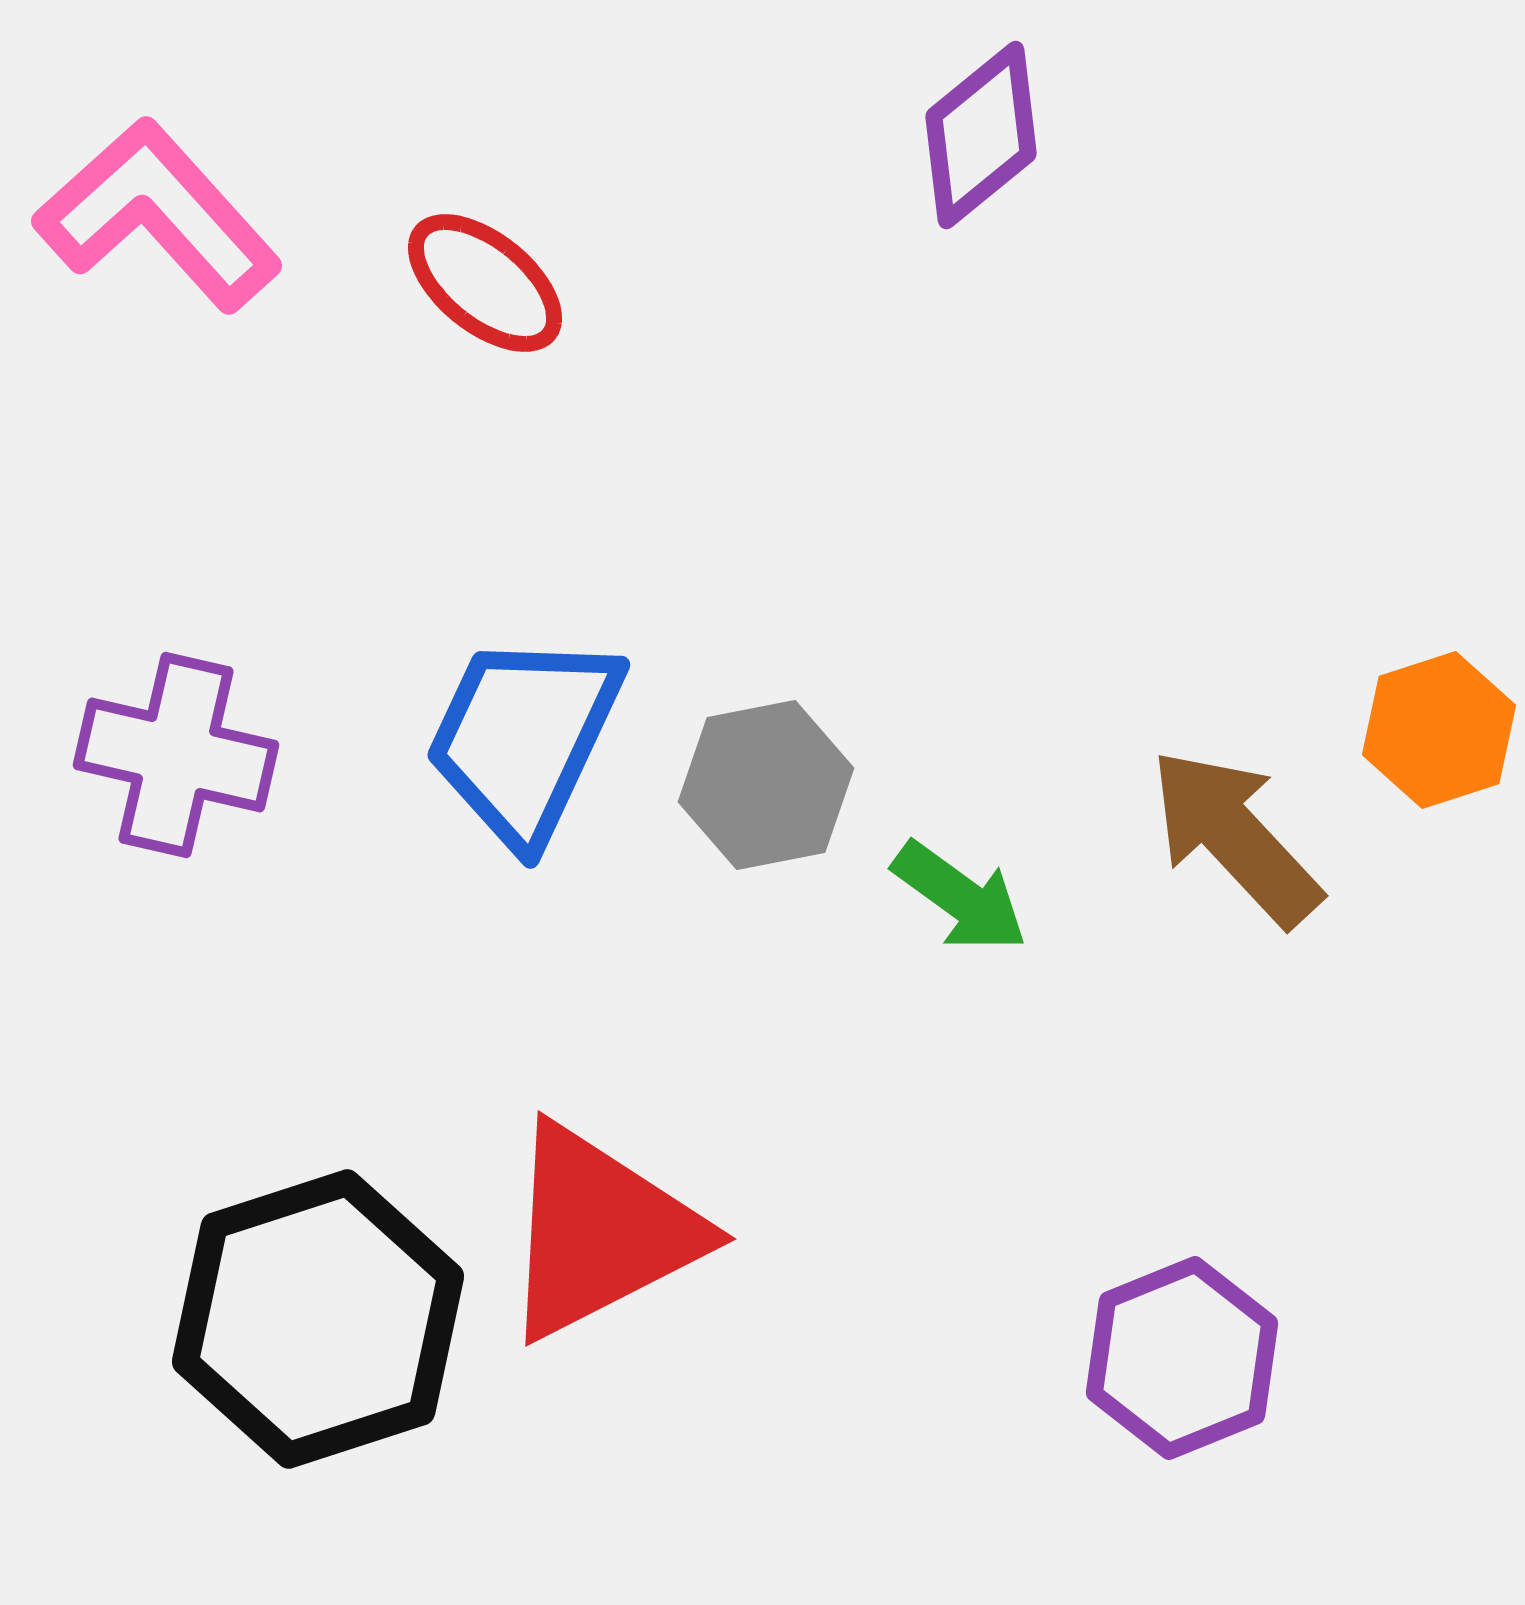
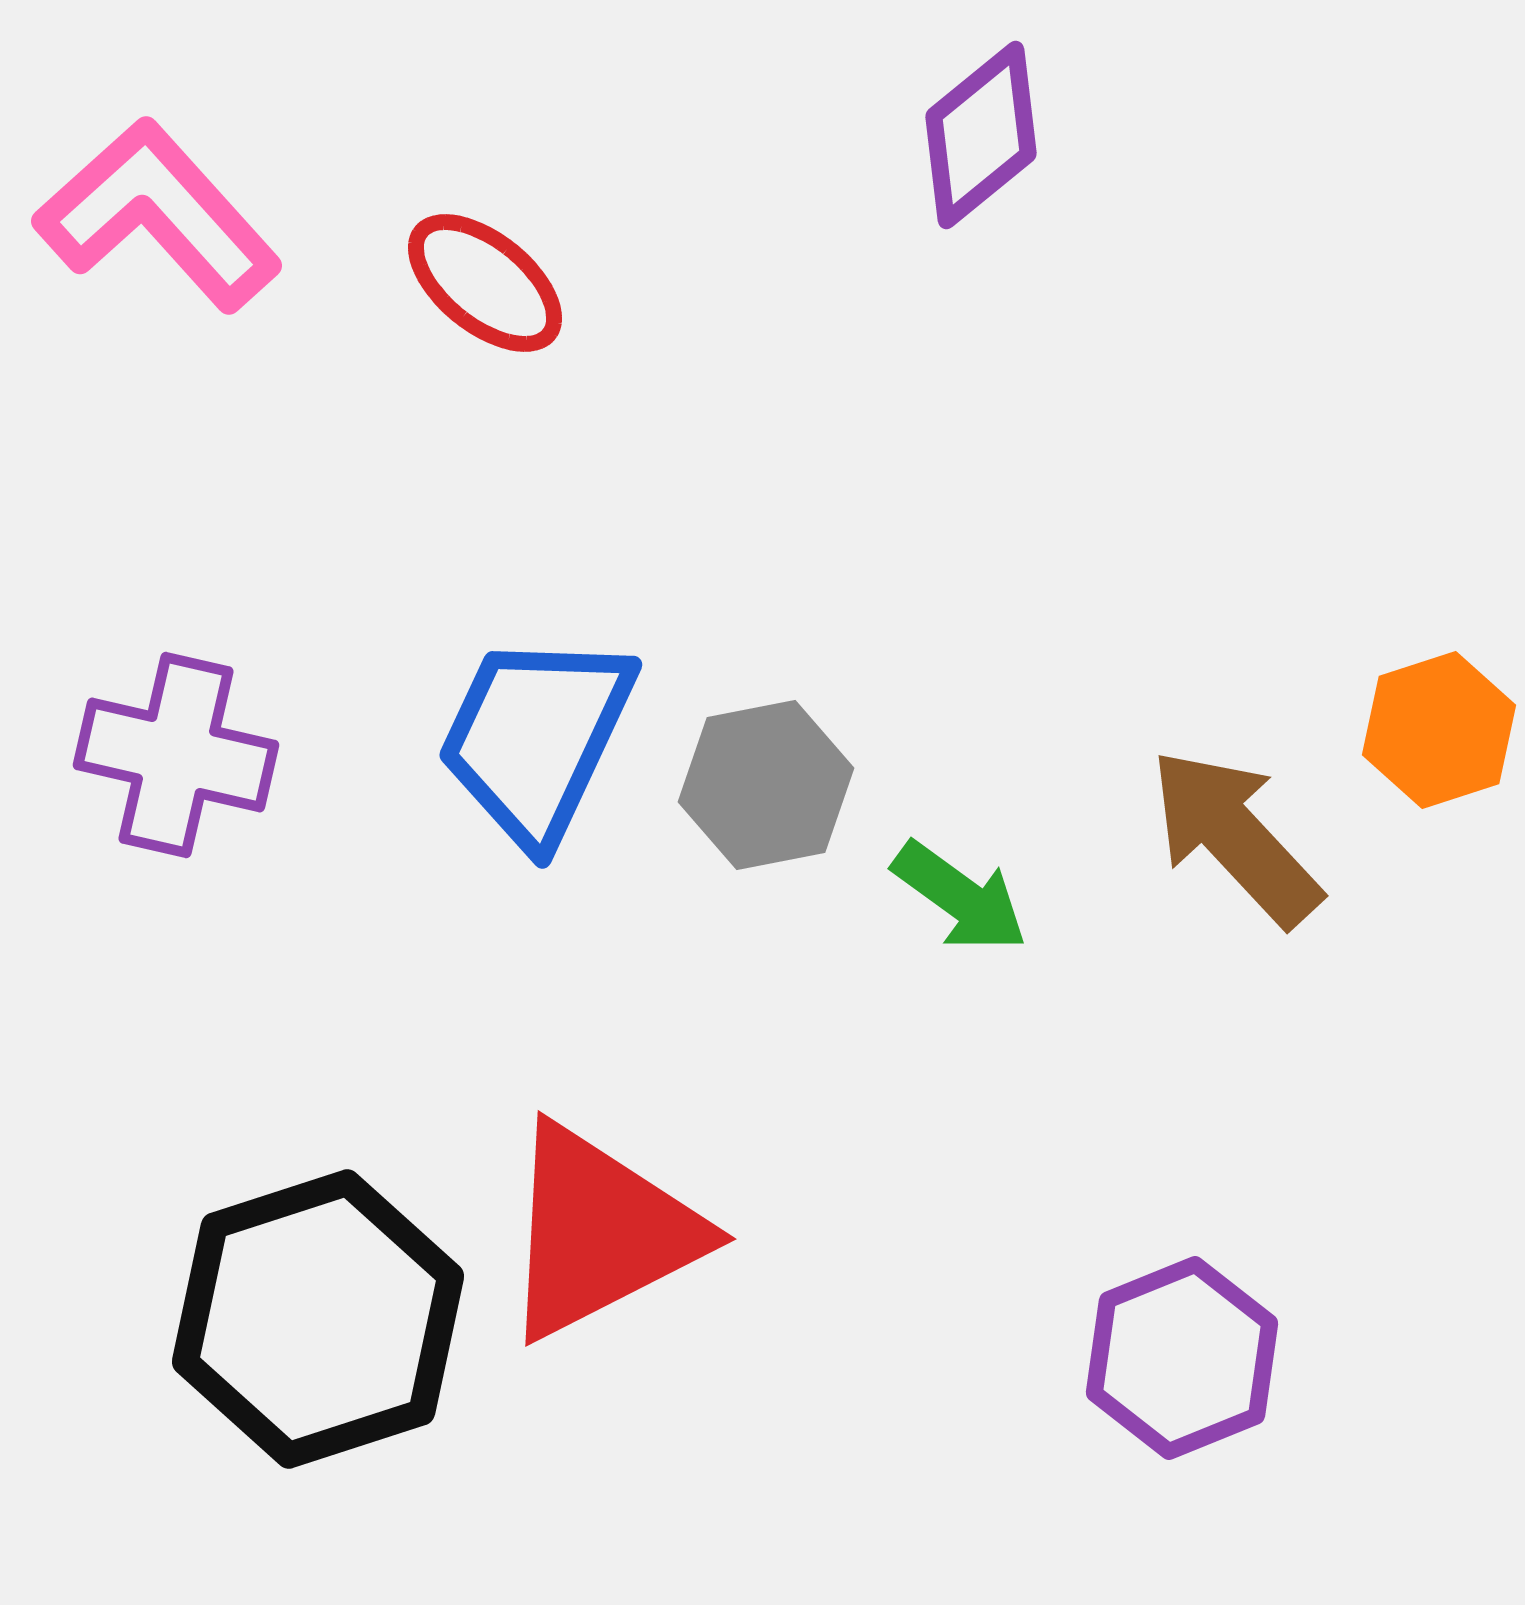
blue trapezoid: moved 12 px right
